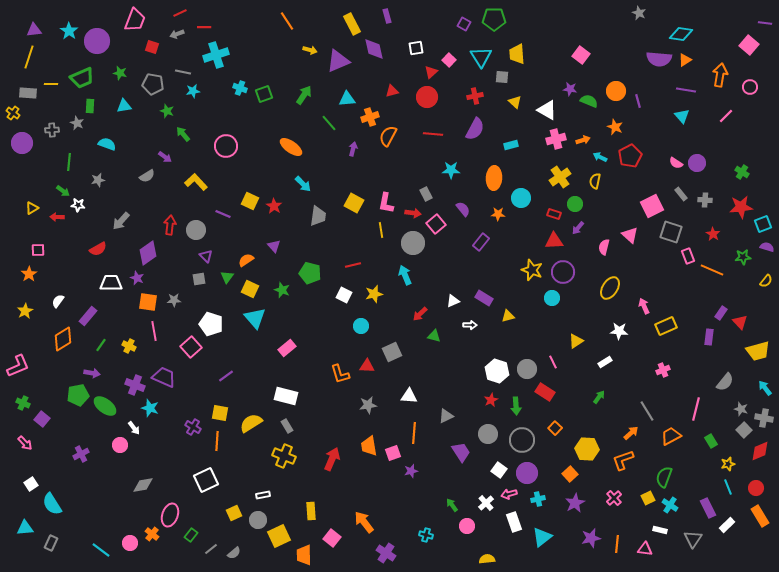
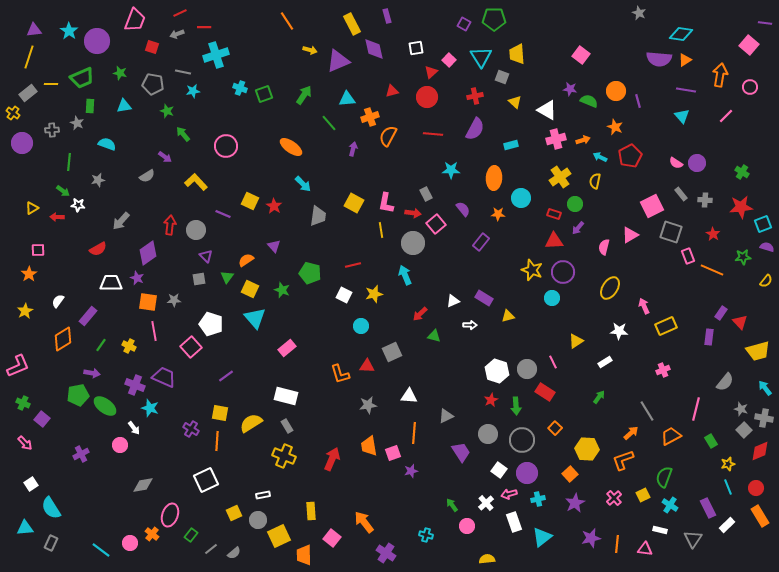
gray square at (502, 77): rotated 16 degrees clockwise
gray rectangle at (28, 93): rotated 42 degrees counterclockwise
pink triangle at (630, 235): rotated 48 degrees clockwise
purple cross at (193, 427): moved 2 px left, 2 px down
yellow square at (648, 498): moved 5 px left, 3 px up
cyan semicircle at (52, 504): moved 1 px left, 4 px down
